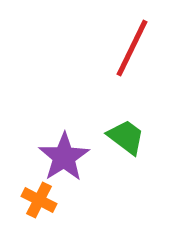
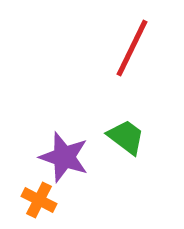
purple star: rotated 21 degrees counterclockwise
